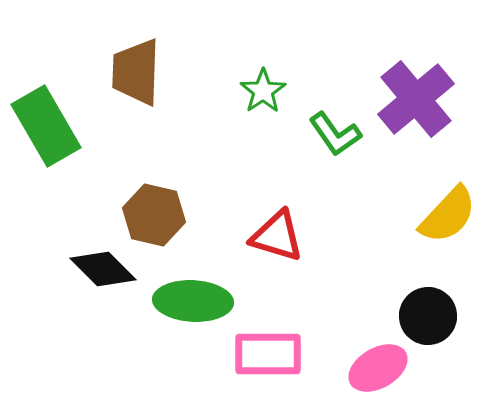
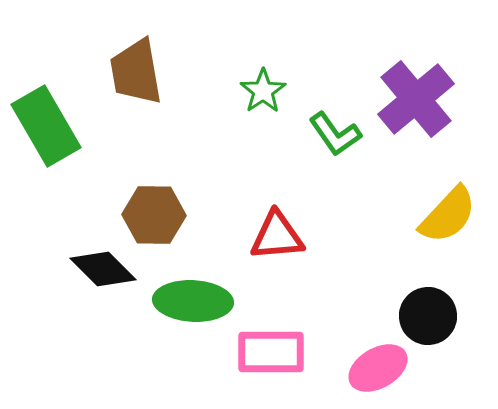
brown trapezoid: rotated 12 degrees counterclockwise
brown hexagon: rotated 12 degrees counterclockwise
red triangle: rotated 22 degrees counterclockwise
pink rectangle: moved 3 px right, 2 px up
